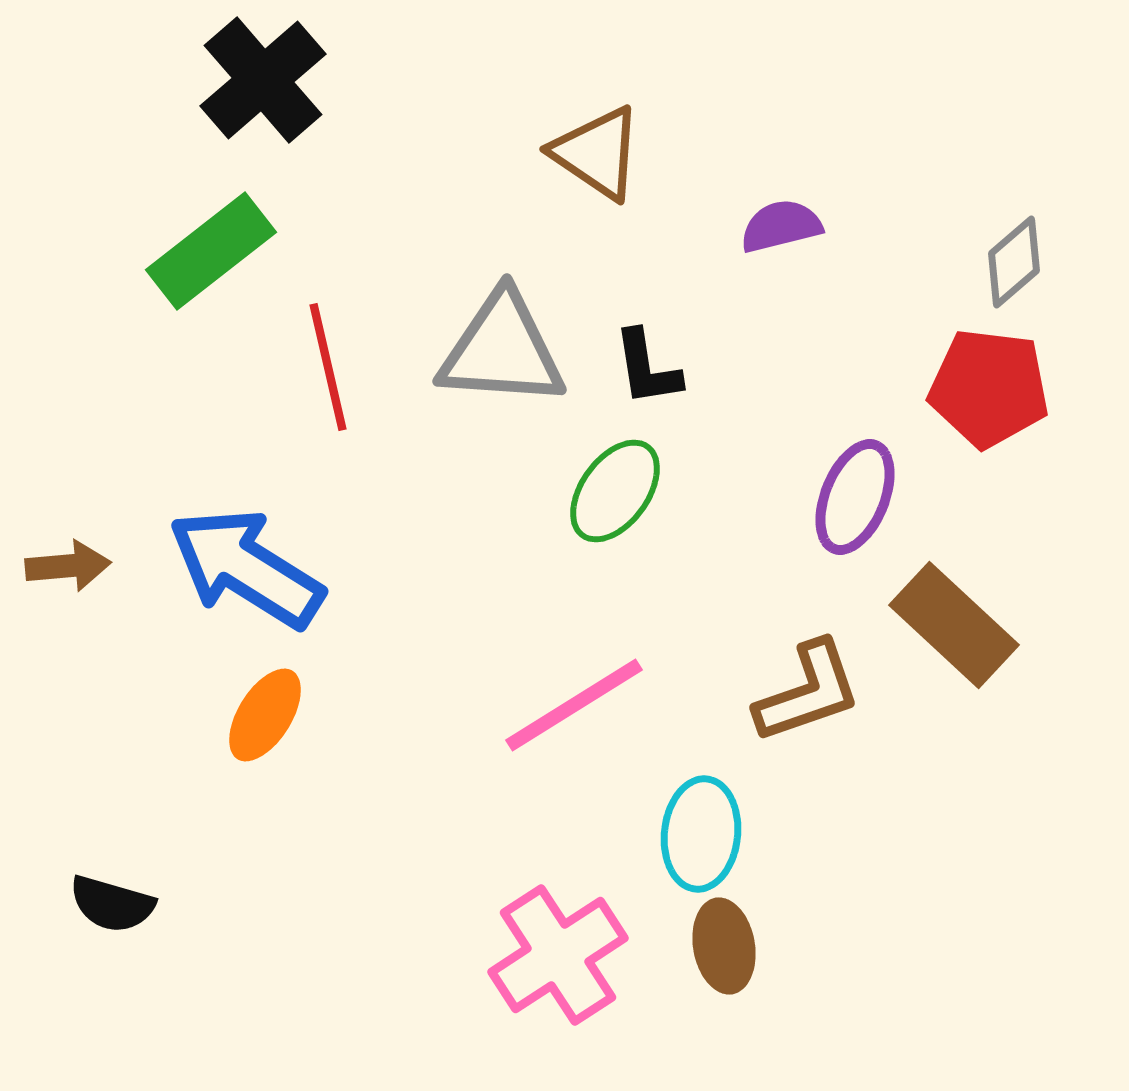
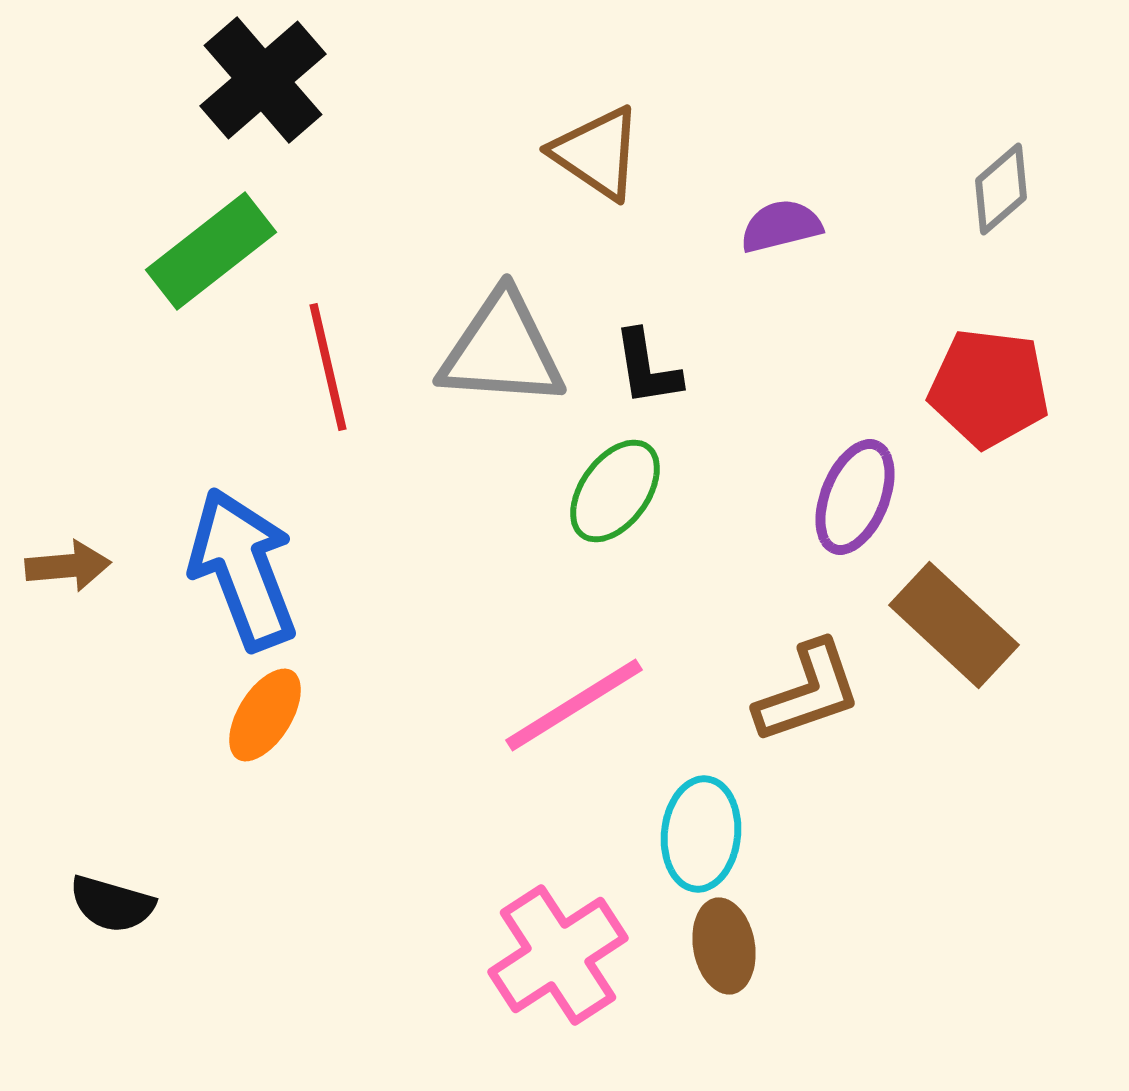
gray diamond: moved 13 px left, 73 px up
blue arrow: moved 3 px left, 1 px down; rotated 37 degrees clockwise
